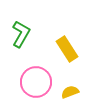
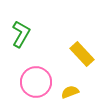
yellow rectangle: moved 15 px right, 5 px down; rotated 10 degrees counterclockwise
